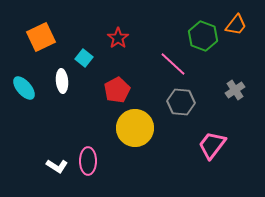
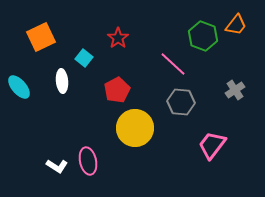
cyan ellipse: moved 5 px left, 1 px up
pink ellipse: rotated 12 degrees counterclockwise
